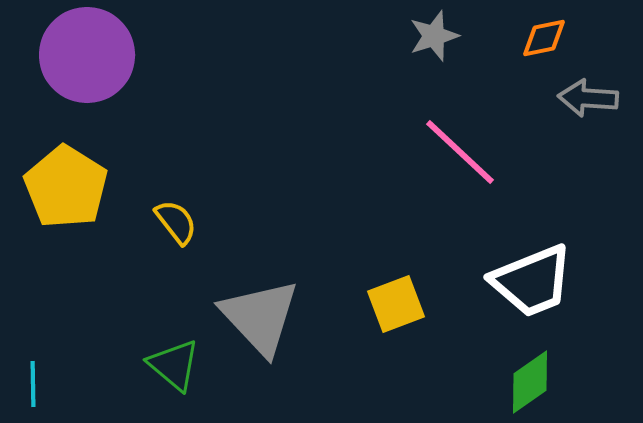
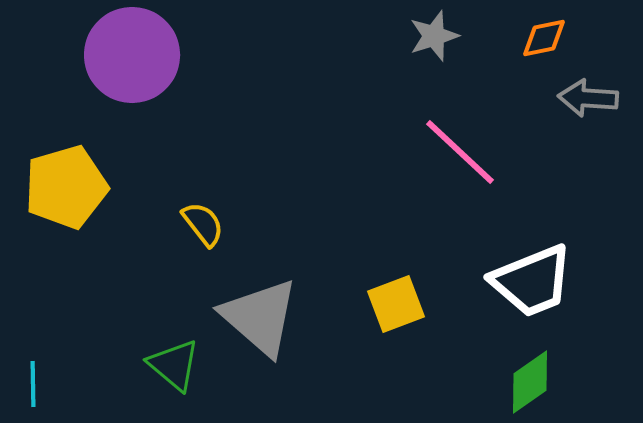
purple circle: moved 45 px right
yellow pentagon: rotated 24 degrees clockwise
yellow semicircle: moved 27 px right, 2 px down
gray triangle: rotated 6 degrees counterclockwise
